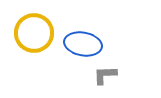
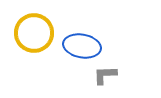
blue ellipse: moved 1 px left, 2 px down
